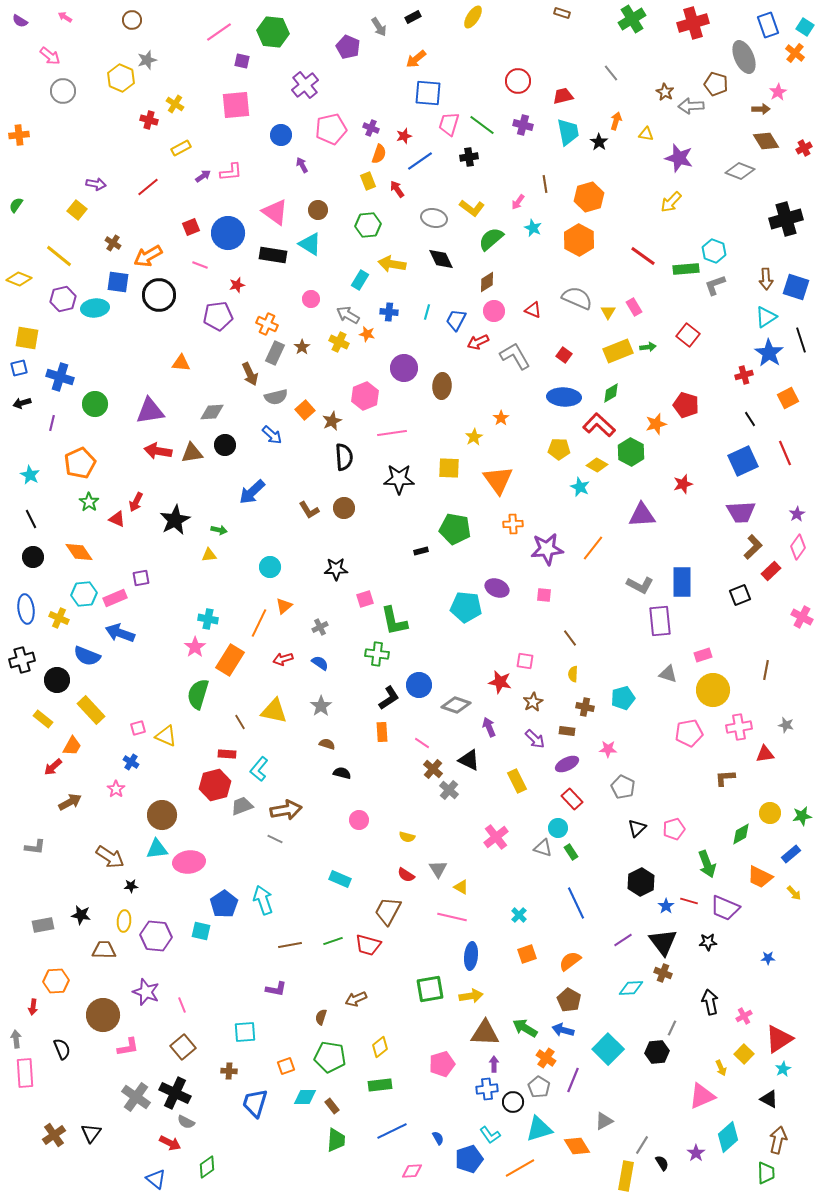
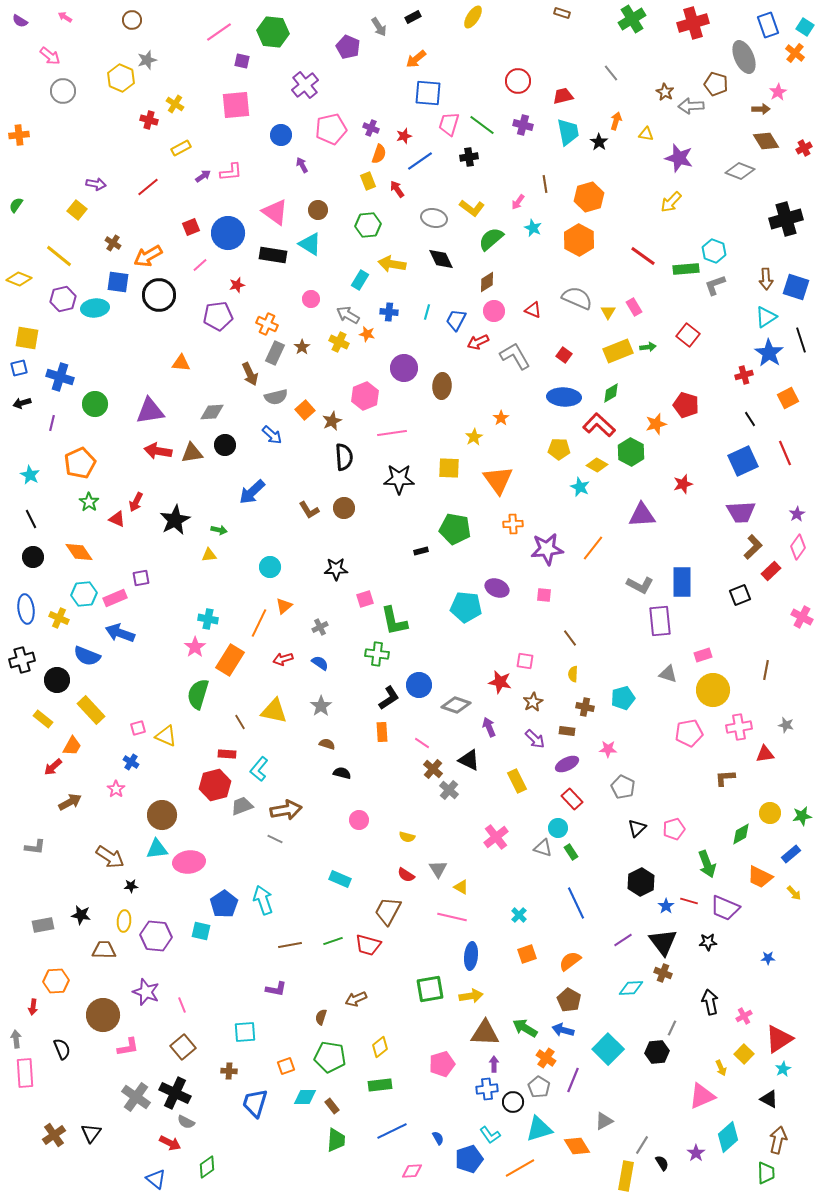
pink line at (200, 265): rotated 63 degrees counterclockwise
